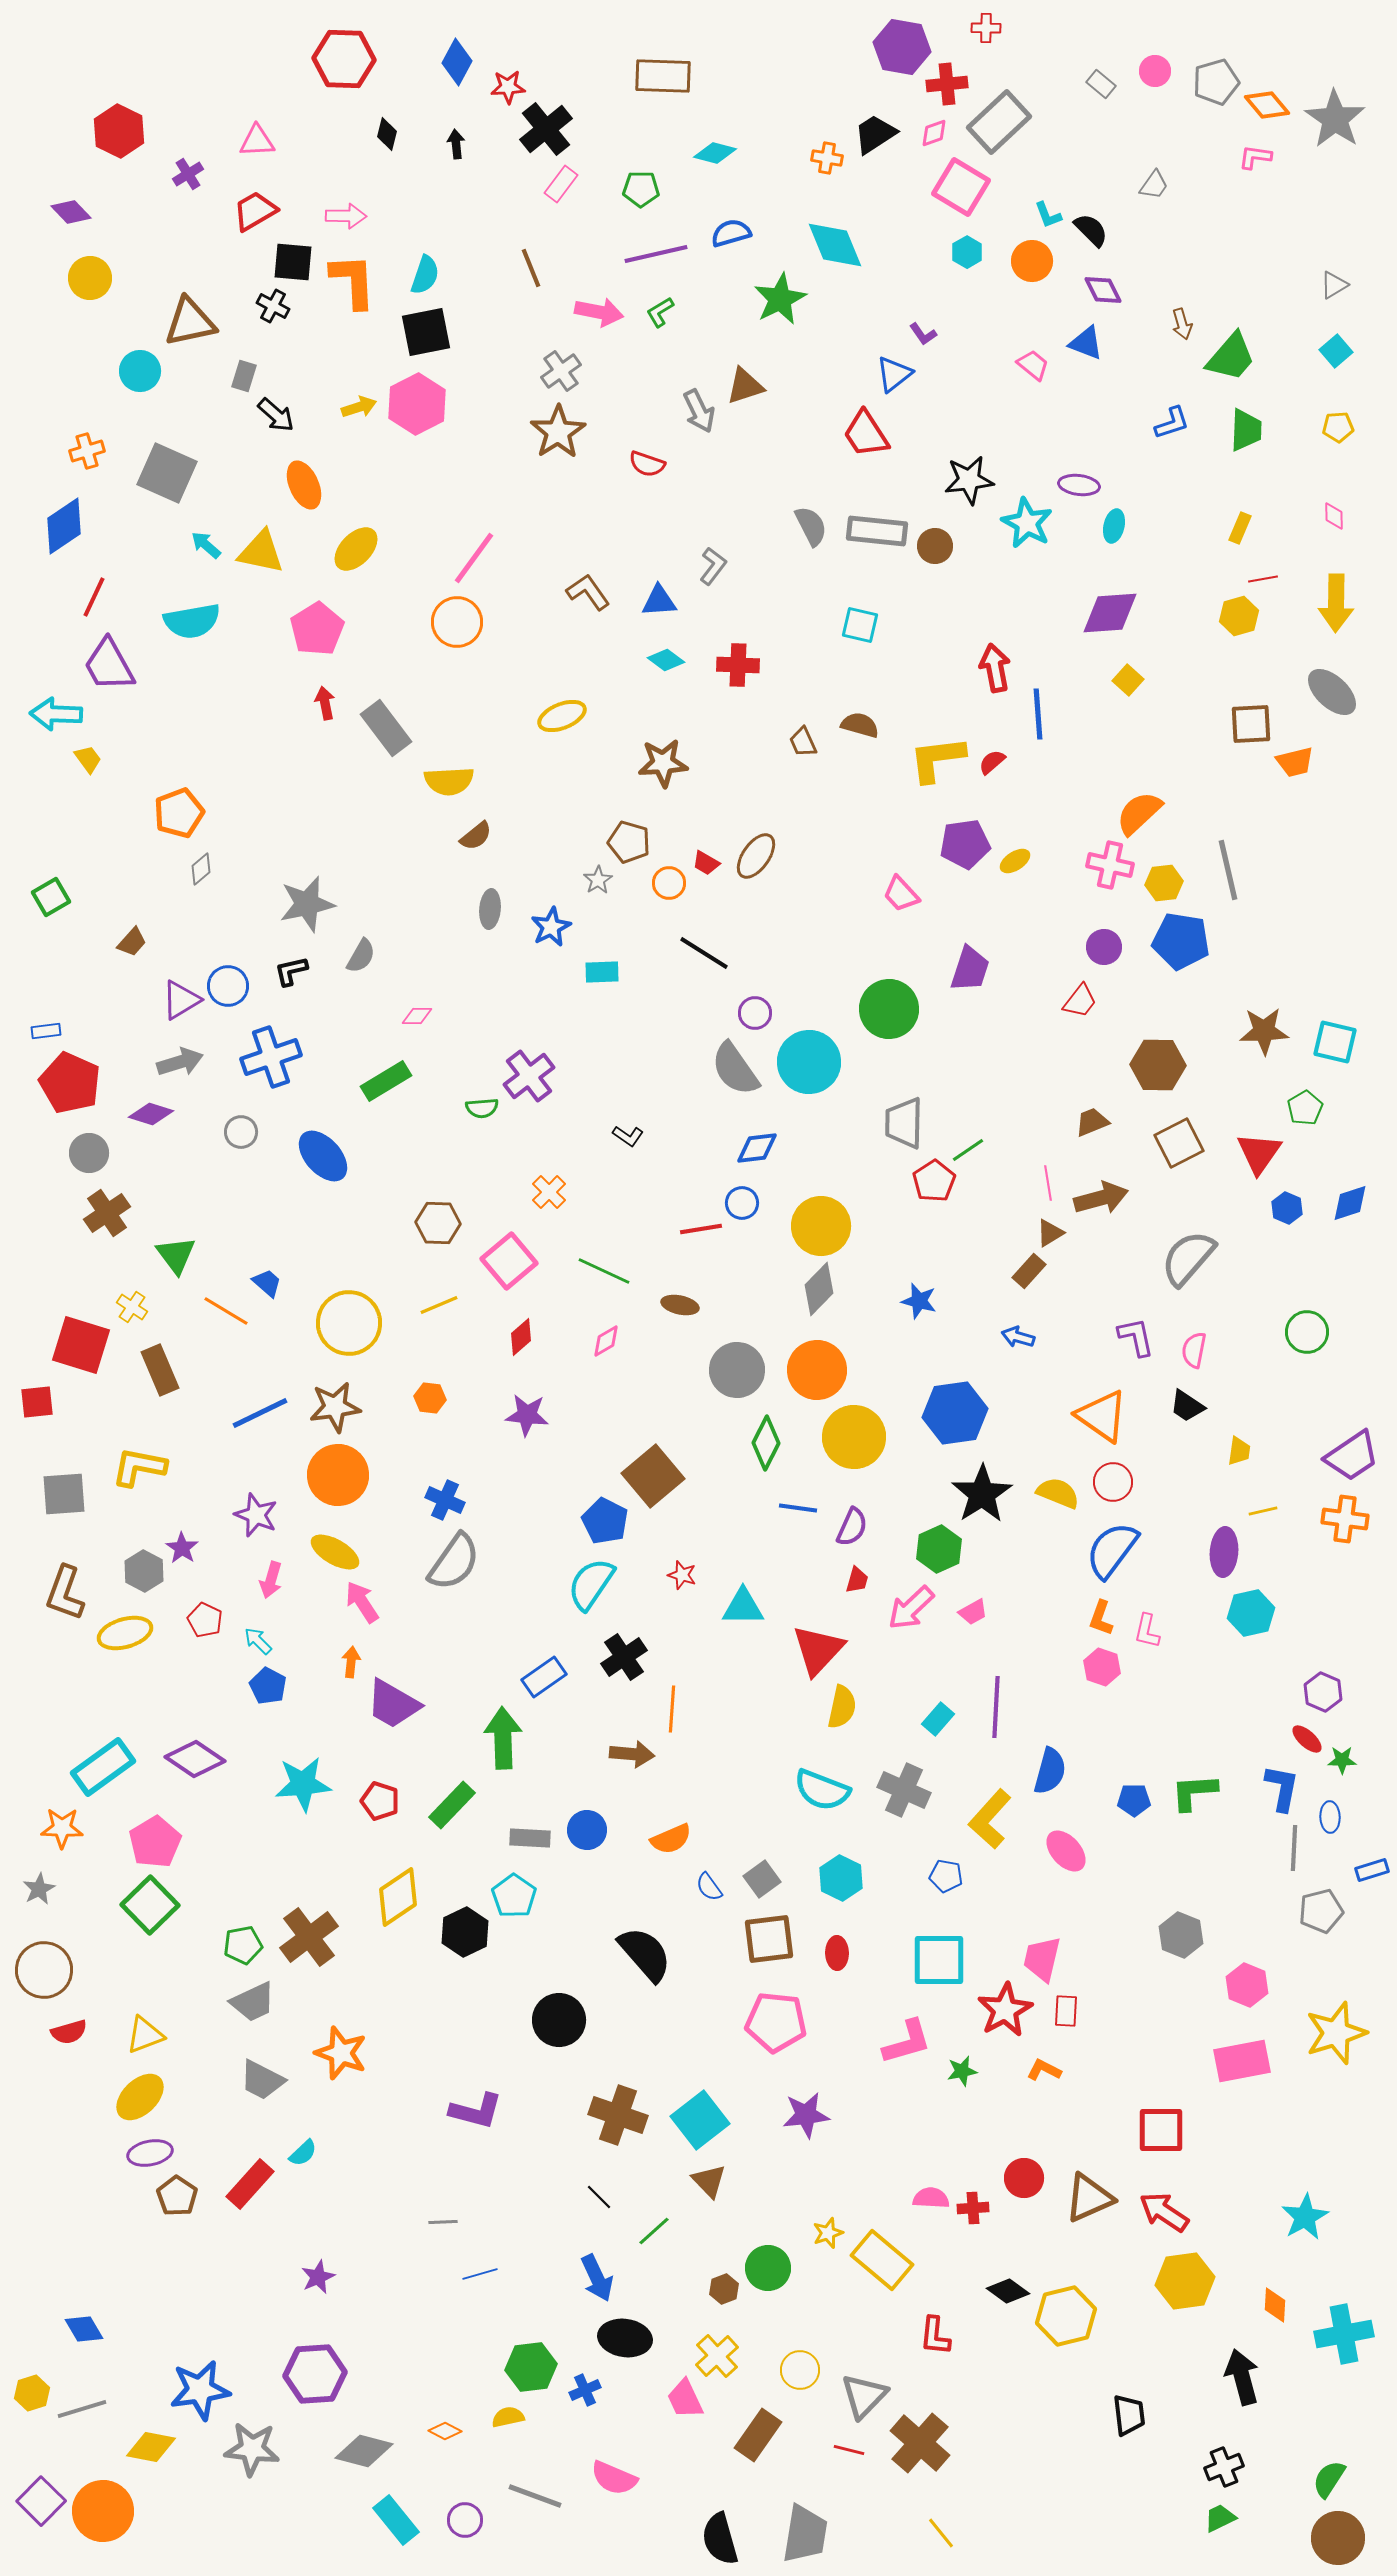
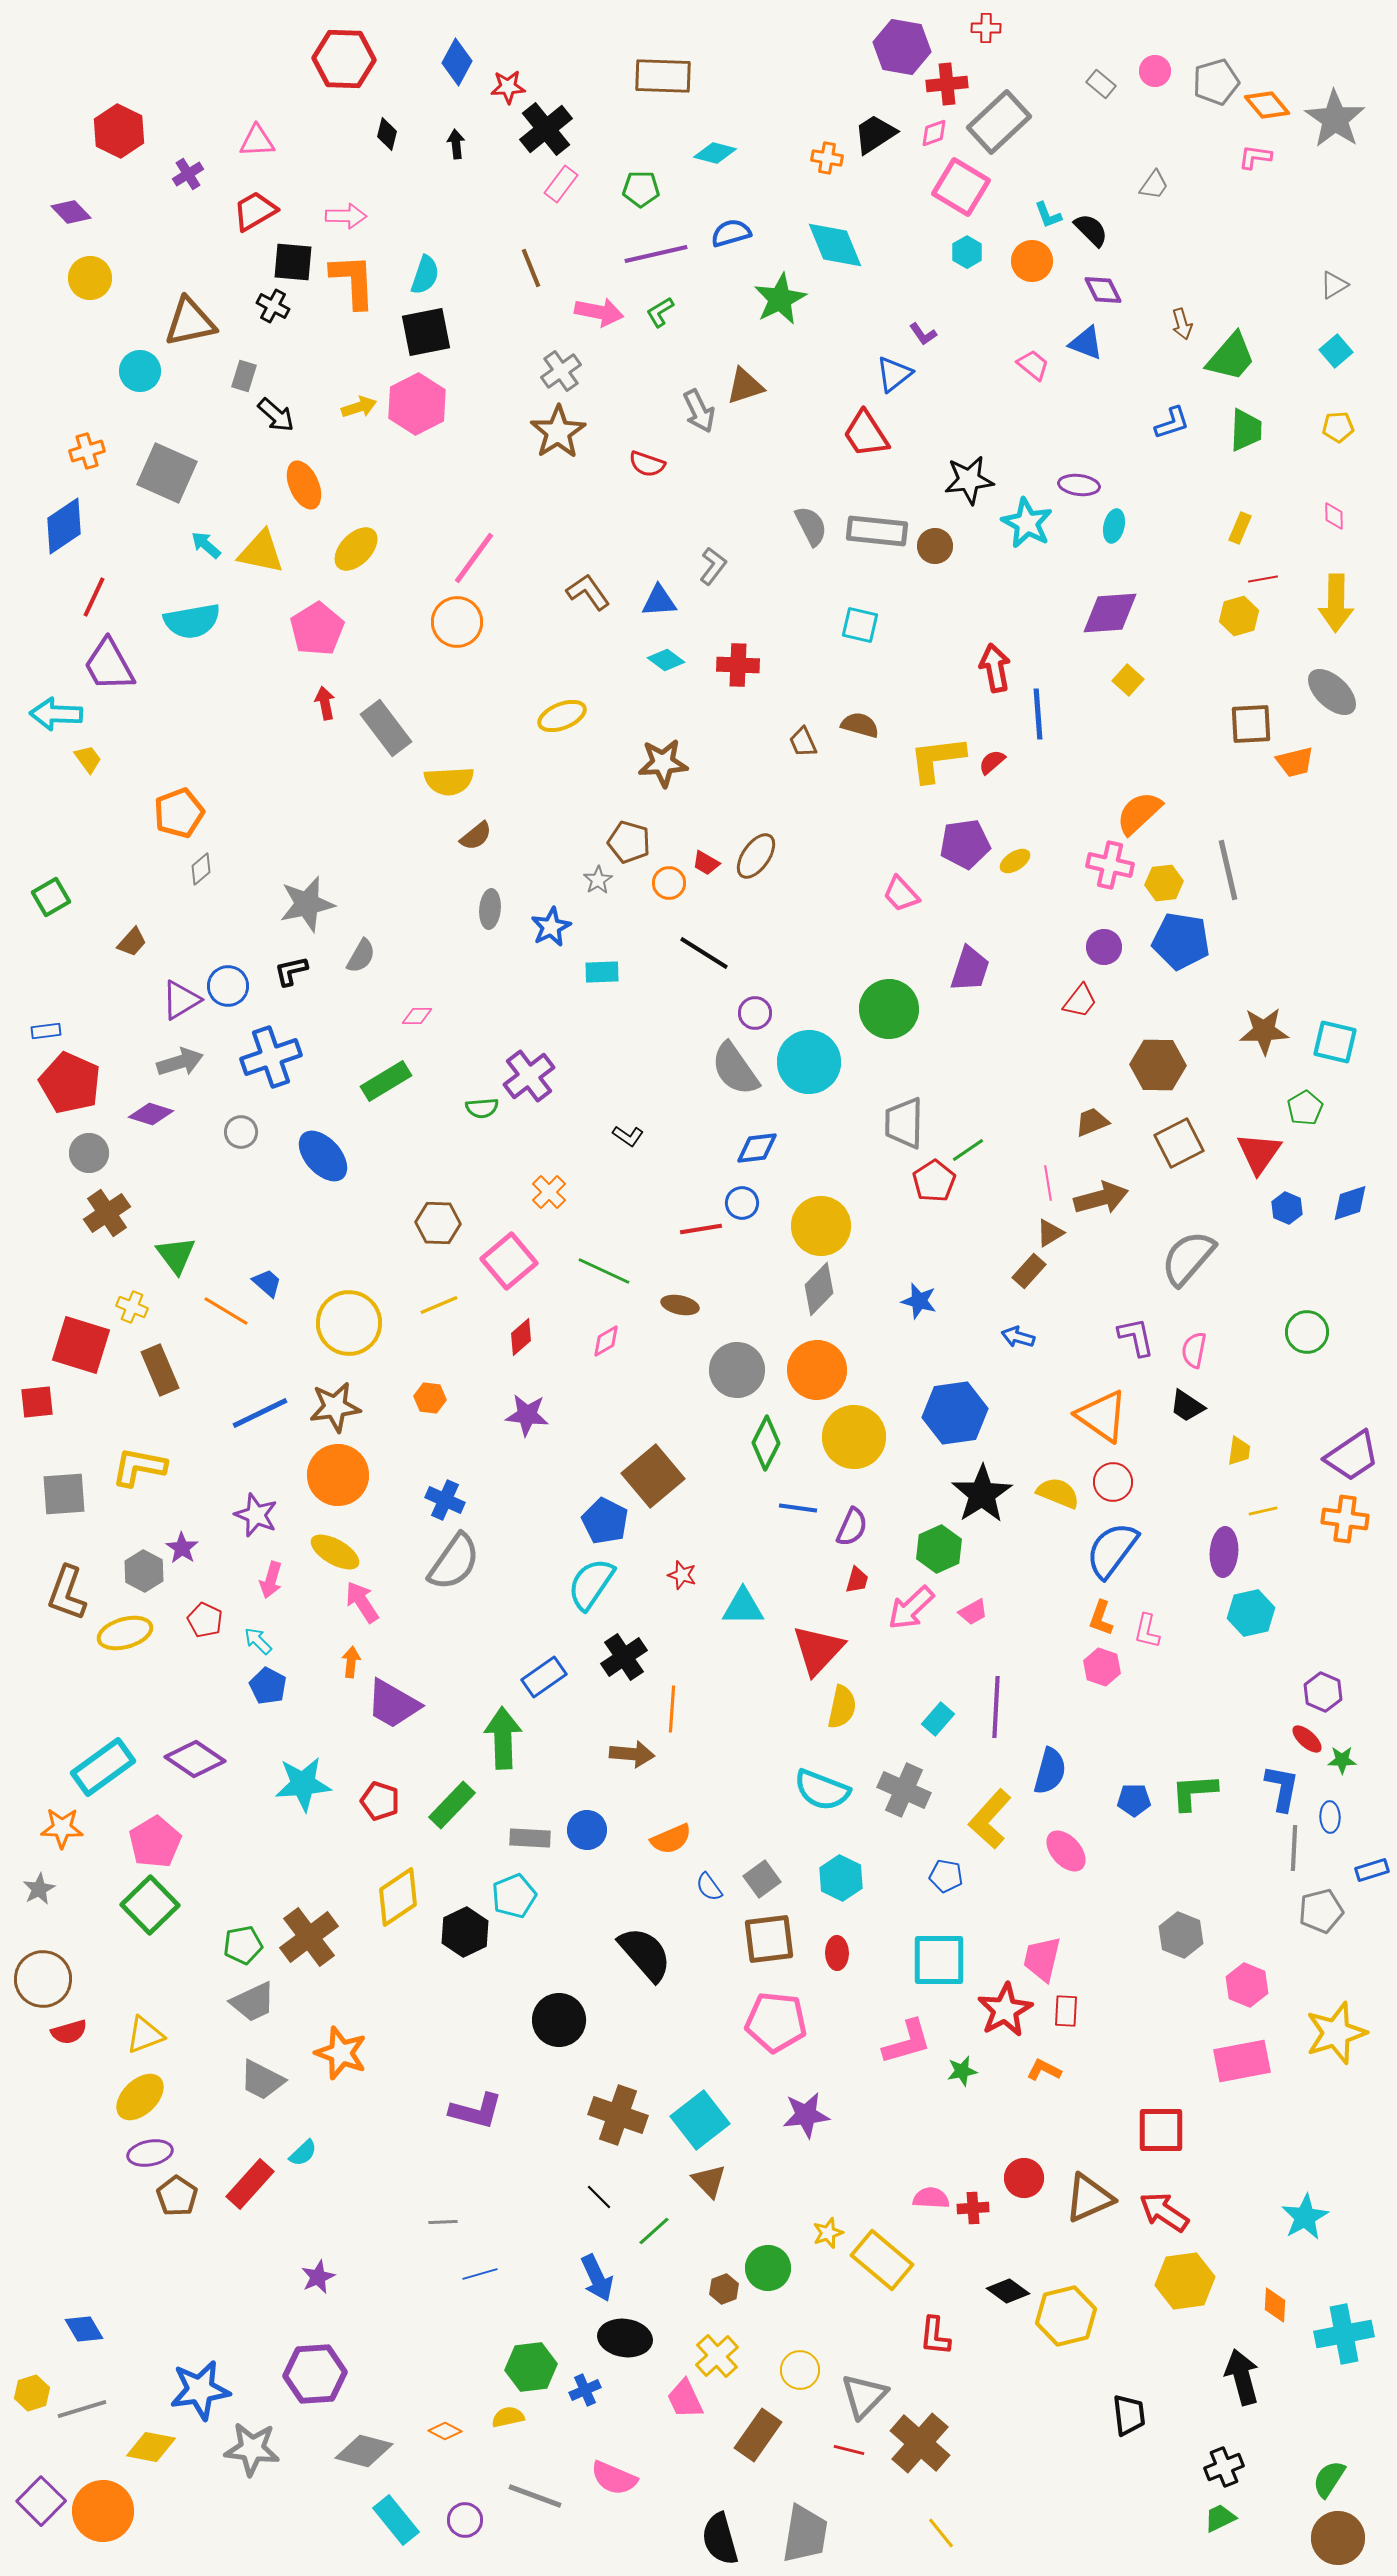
yellow cross at (132, 1307): rotated 12 degrees counterclockwise
brown L-shape at (65, 1593): moved 2 px right
cyan pentagon at (514, 1896): rotated 15 degrees clockwise
brown circle at (44, 1970): moved 1 px left, 9 px down
